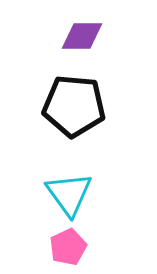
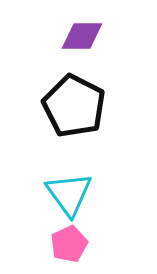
black pentagon: rotated 22 degrees clockwise
pink pentagon: moved 1 px right, 3 px up
